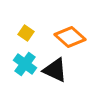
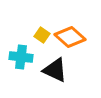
yellow square: moved 16 px right, 2 px down
cyan cross: moved 4 px left, 7 px up; rotated 30 degrees counterclockwise
